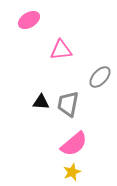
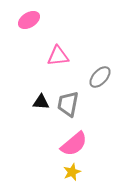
pink triangle: moved 3 px left, 6 px down
